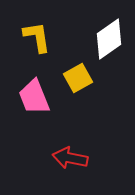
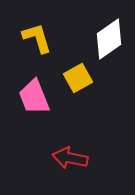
yellow L-shape: moved 1 px down; rotated 8 degrees counterclockwise
